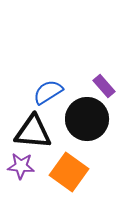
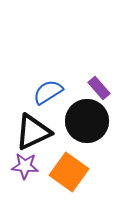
purple rectangle: moved 5 px left, 2 px down
black circle: moved 2 px down
black triangle: rotated 30 degrees counterclockwise
purple star: moved 4 px right
